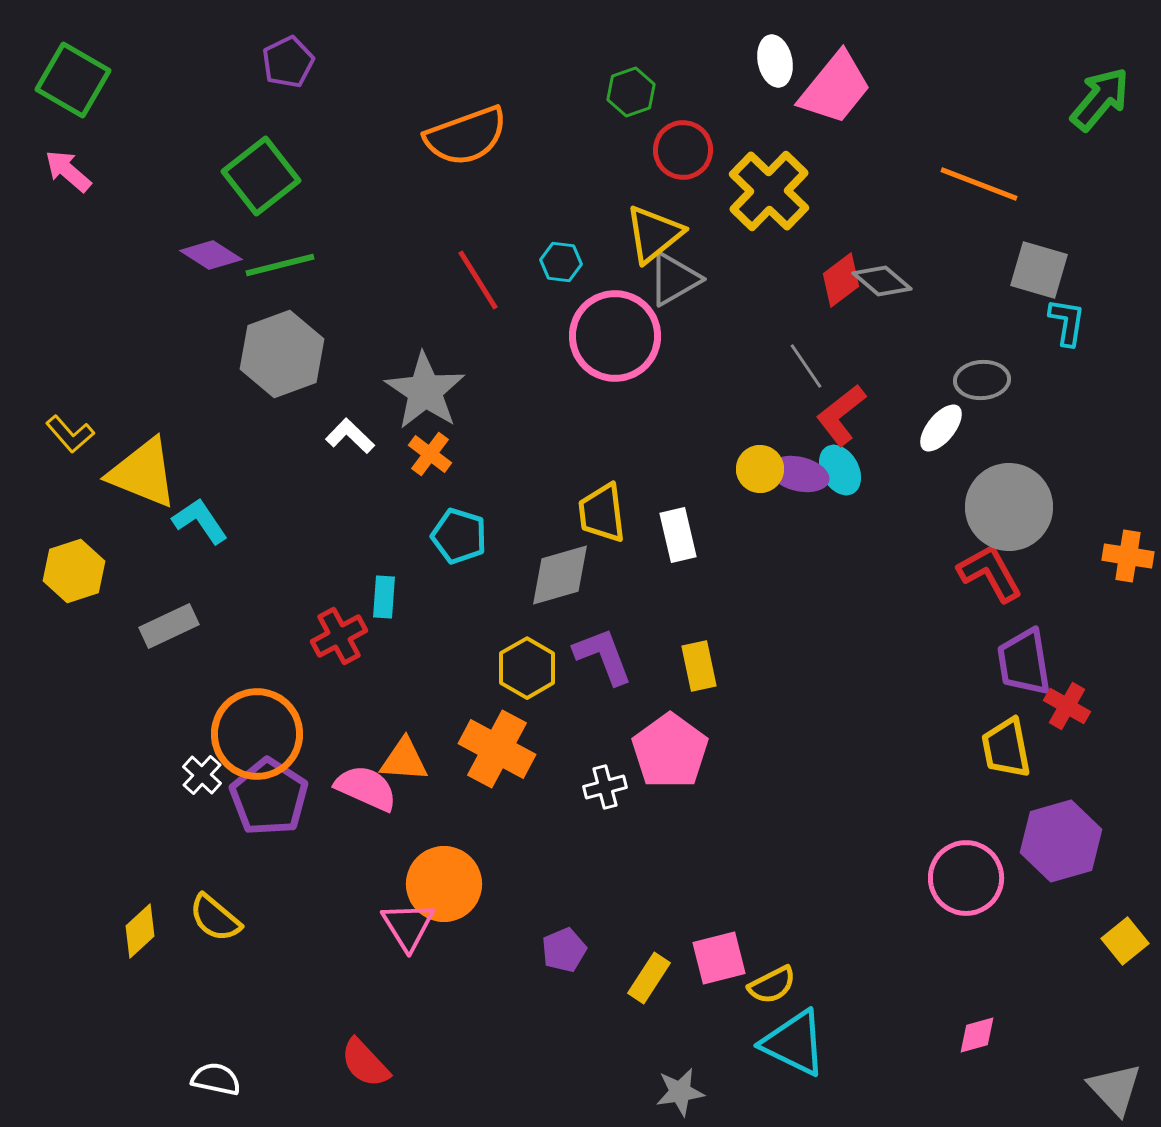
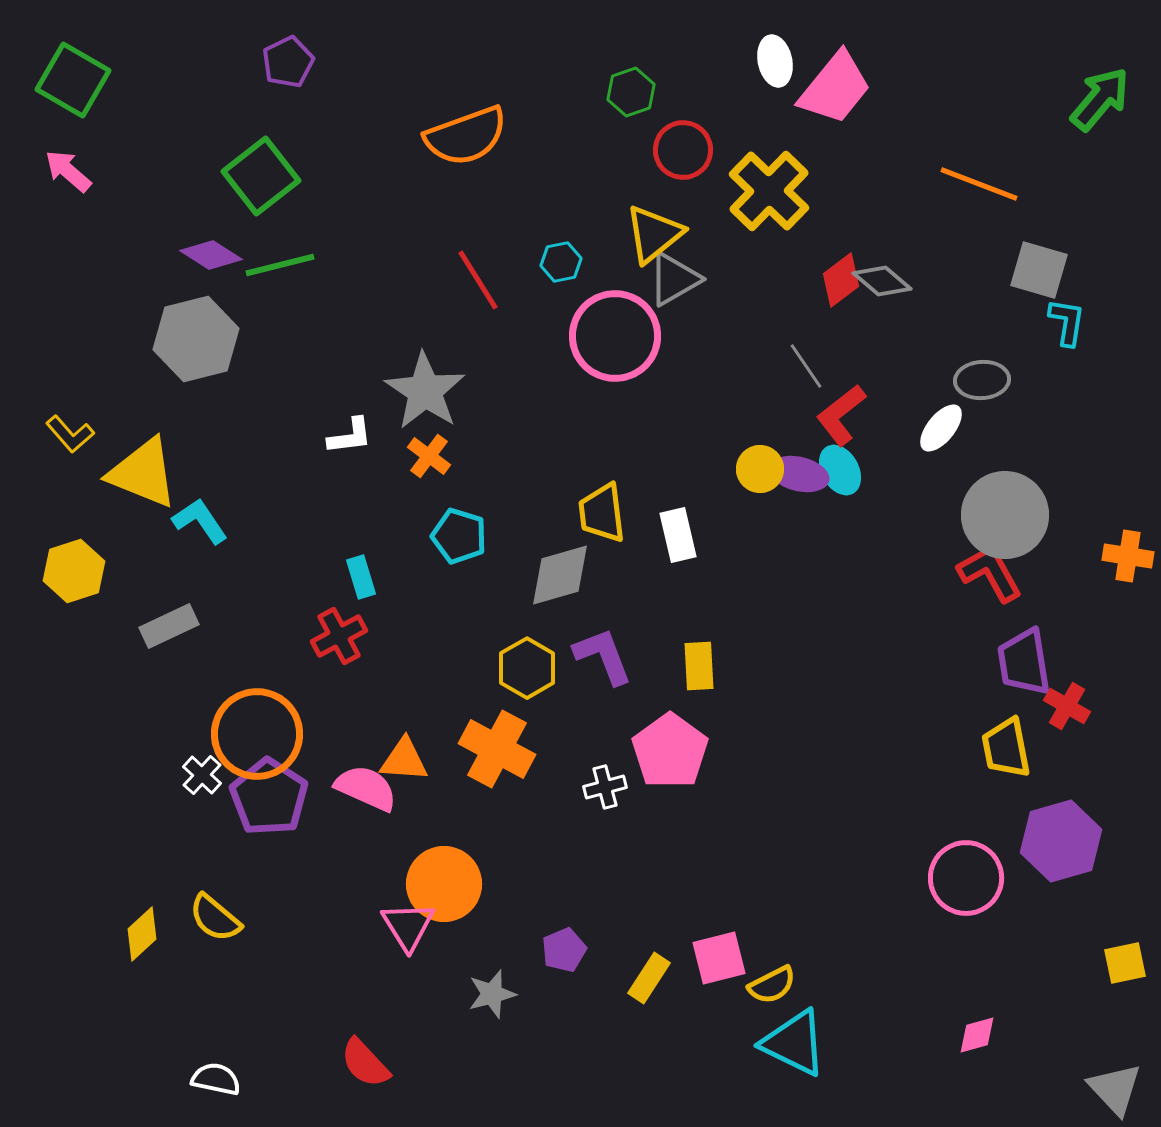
cyan hexagon at (561, 262): rotated 18 degrees counterclockwise
gray hexagon at (282, 354): moved 86 px left, 15 px up; rotated 6 degrees clockwise
white L-shape at (350, 436): rotated 129 degrees clockwise
orange cross at (430, 454): moved 1 px left, 2 px down
gray circle at (1009, 507): moved 4 px left, 8 px down
cyan rectangle at (384, 597): moved 23 px left, 20 px up; rotated 21 degrees counterclockwise
yellow rectangle at (699, 666): rotated 9 degrees clockwise
yellow diamond at (140, 931): moved 2 px right, 3 px down
yellow square at (1125, 941): moved 22 px down; rotated 27 degrees clockwise
gray star at (680, 1092): moved 188 px left, 98 px up; rotated 6 degrees counterclockwise
